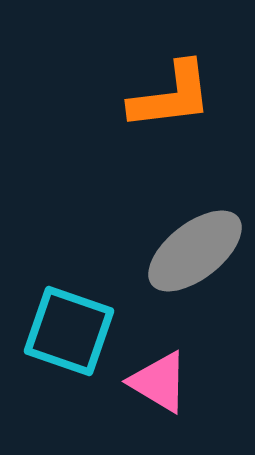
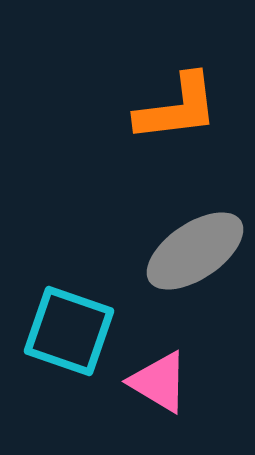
orange L-shape: moved 6 px right, 12 px down
gray ellipse: rotated 4 degrees clockwise
